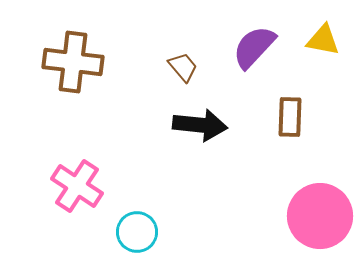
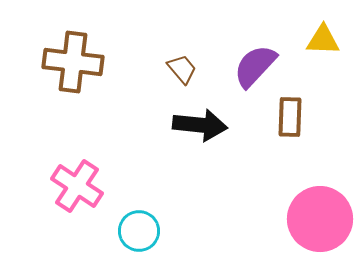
yellow triangle: rotated 9 degrees counterclockwise
purple semicircle: moved 1 px right, 19 px down
brown trapezoid: moved 1 px left, 2 px down
pink circle: moved 3 px down
cyan circle: moved 2 px right, 1 px up
